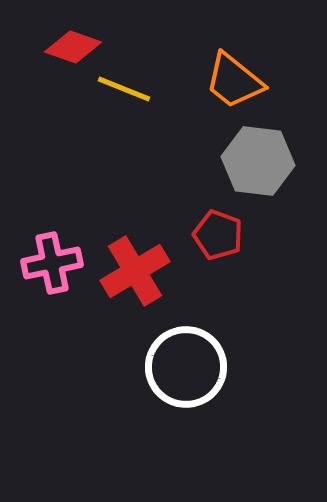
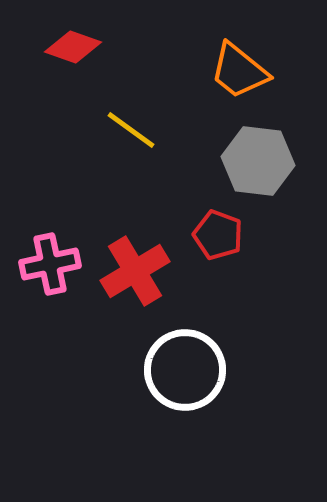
orange trapezoid: moved 5 px right, 10 px up
yellow line: moved 7 px right, 41 px down; rotated 14 degrees clockwise
pink cross: moved 2 px left, 1 px down
white circle: moved 1 px left, 3 px down
